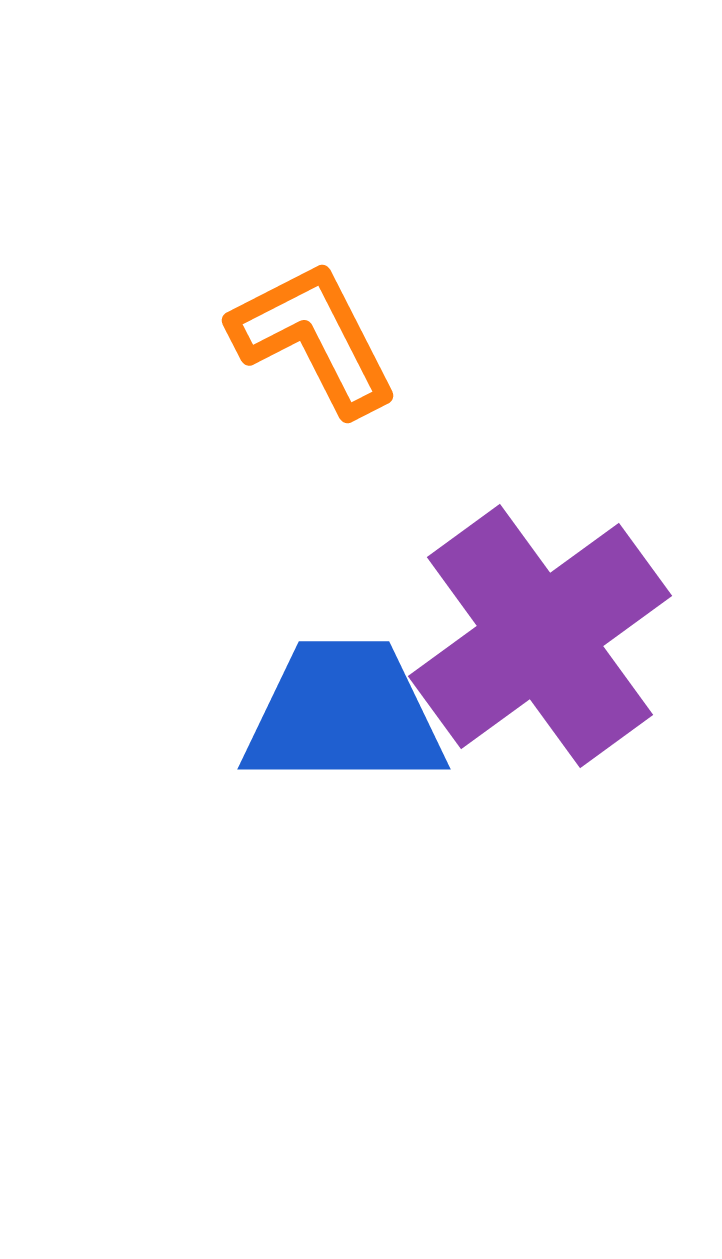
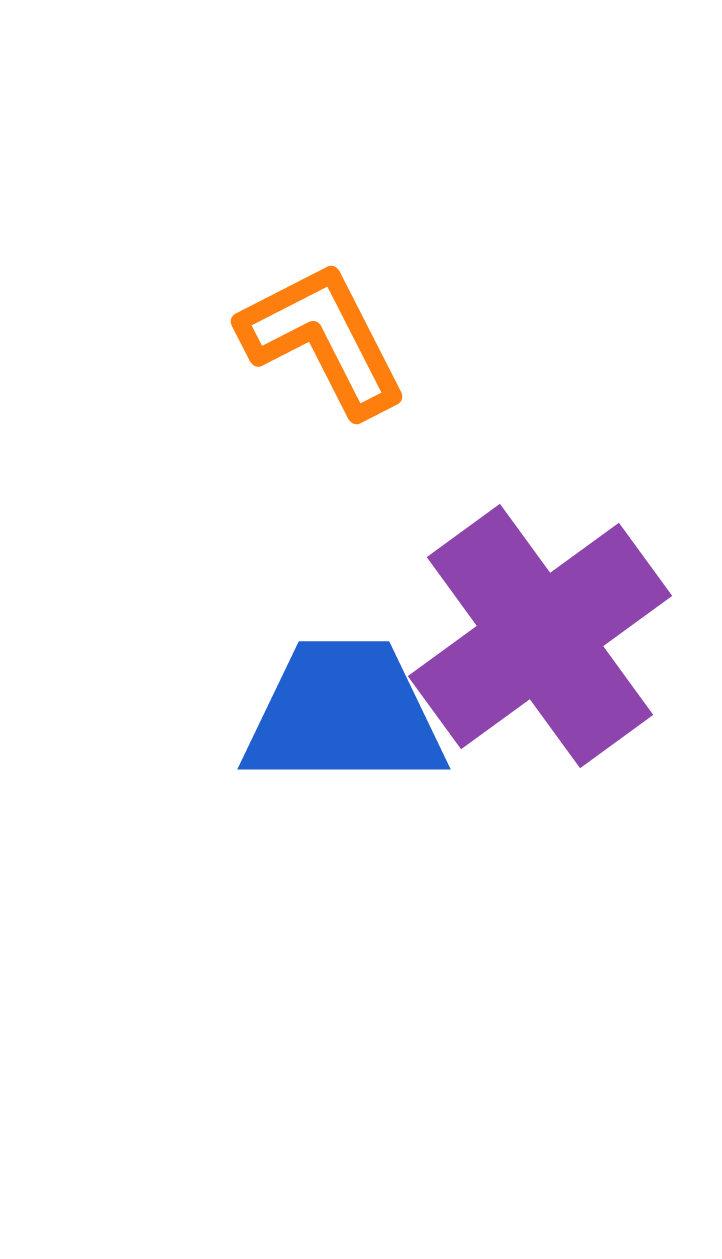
orange L-shape: moved 9 px right, 1 px down
